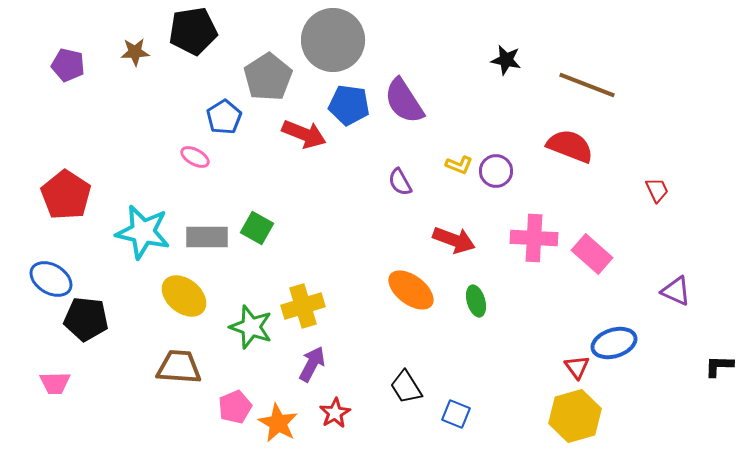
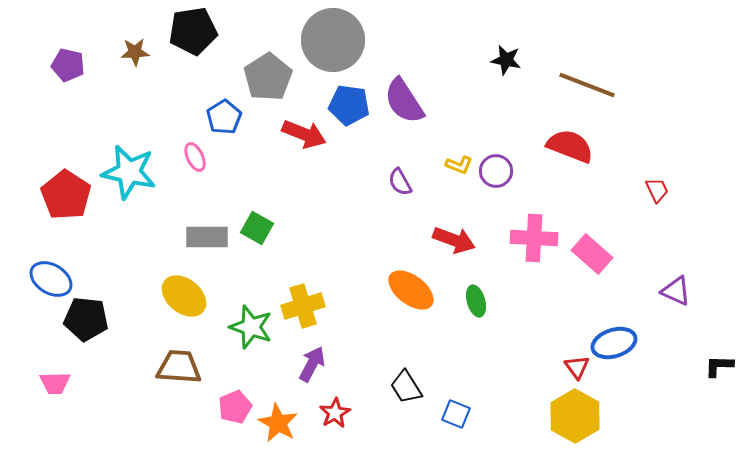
pink ellipse at (195, 157): rotated 36 degrees clockwise
cyan star at (143, 232): moved 14 px left, 60 px up
yellow hexagon at (575, 416): rotated 15 degrees counterclockwise
